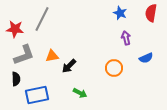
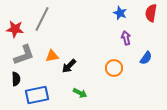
blue semicircle: rotated 32 degrees counterclockwise
